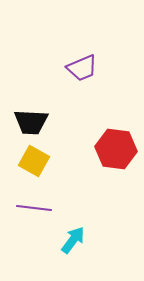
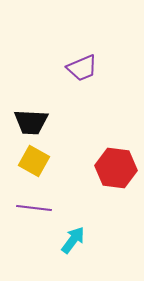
red hexagon: moved 19 px down
